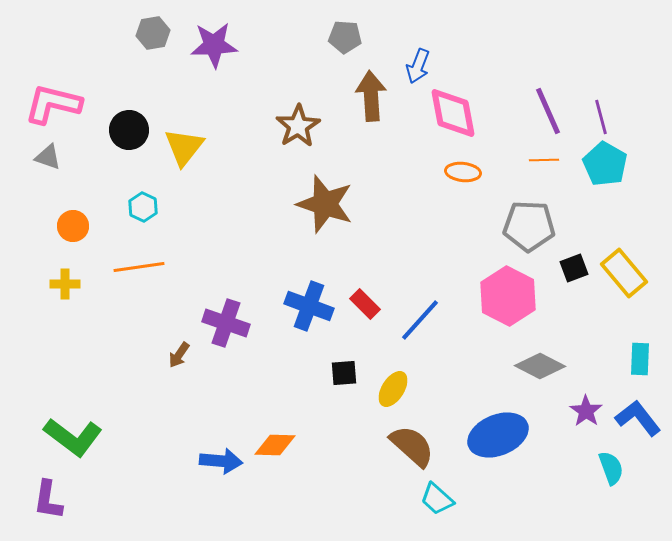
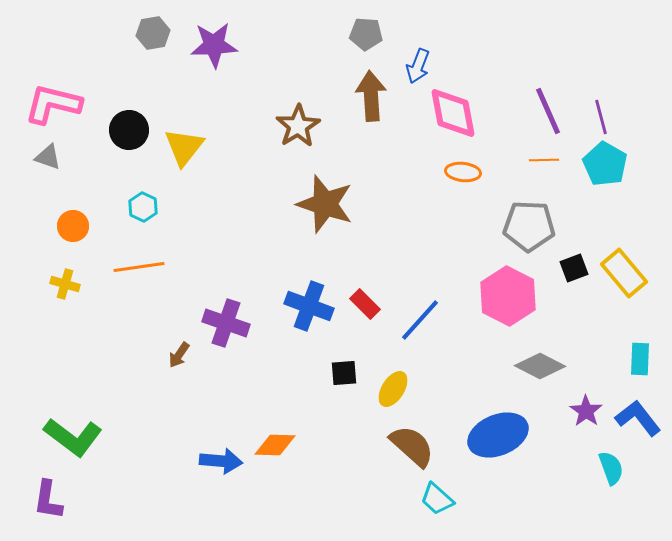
gray pentagon at (345, 37): moved 21 px right, 3 px up
yellow cross at (65, 284): rotated 16 degrees clockwise
